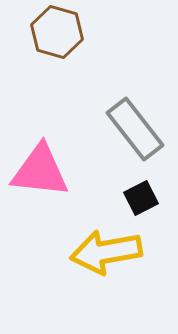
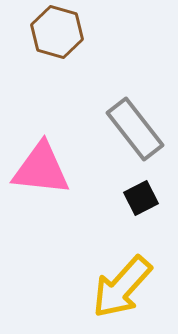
pink triangle: moved 1 px right, 2 px up
yellow arrow: moved 16 px right, 35 px down; rotated 38 degrees counterclockwise
